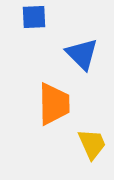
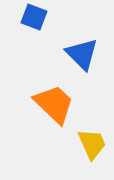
blue square: rotated 24 degrees clockwise
orange trapezoid: rotated 45 degrees counterclockwise
